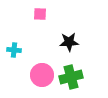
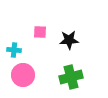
pink square: moved 18 px down
black star: moved 2 px up
pink circle: moved 19 px left
